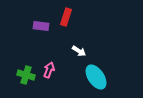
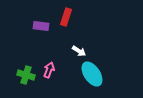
cyan ellipse: moved 4 px left, 3 px up
